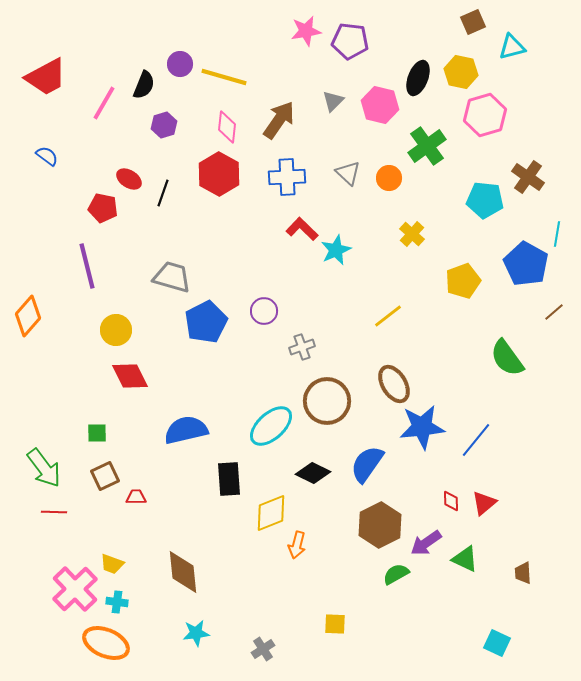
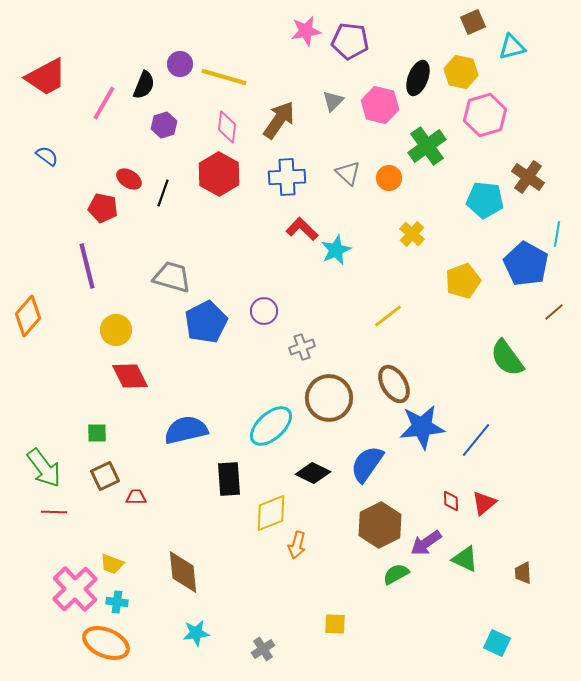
brown circle at (327, 401): moved 2 px right, 3 px up
